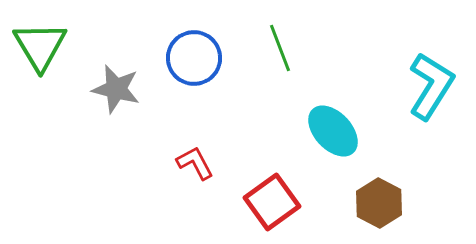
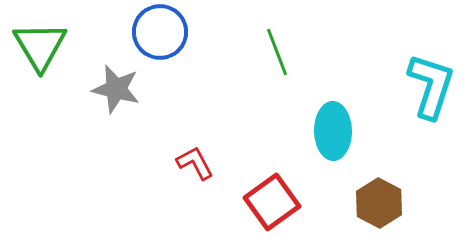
green line: moved 3 px left, 4 px down
blue circle: moved 34 px left, 26 px up
cyan L-shape: rotated 14 degrees counterclockwise
cyan ellipse: rotated 42 degrees clockwise
